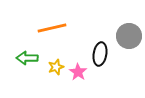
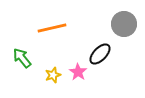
gray circle: moved 5 px left, 12 px up
black ellipse: rotated 35 degrees clockwise
green arrow: moved 5 px left; rotated 50 degrees clockwise
yellow star: moved 3 px left, 8 px down
